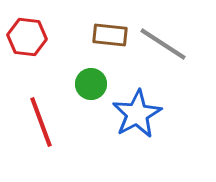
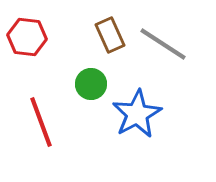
brown rectangle: rotated 60 degrees clockwise
